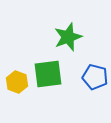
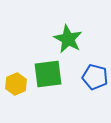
green star: moved 2 px down; rotated 24 degrees counterclockwise
yellow hexagon: moved 1 px left, 2 px down; rotated 15 degrees clockwise
